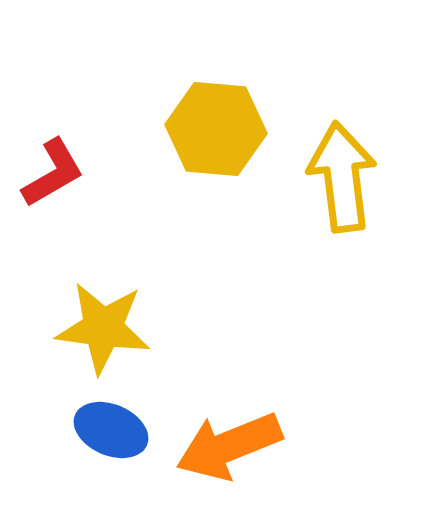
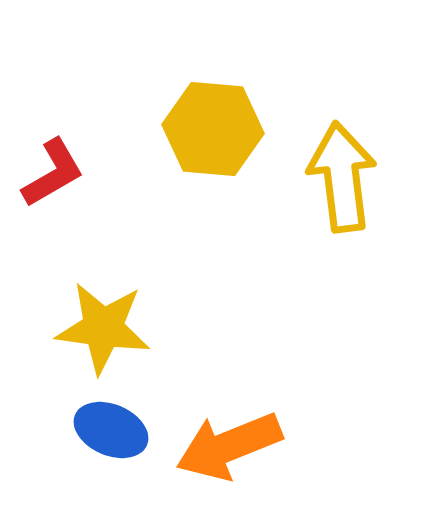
yellow hexagon: moved 3 px left
